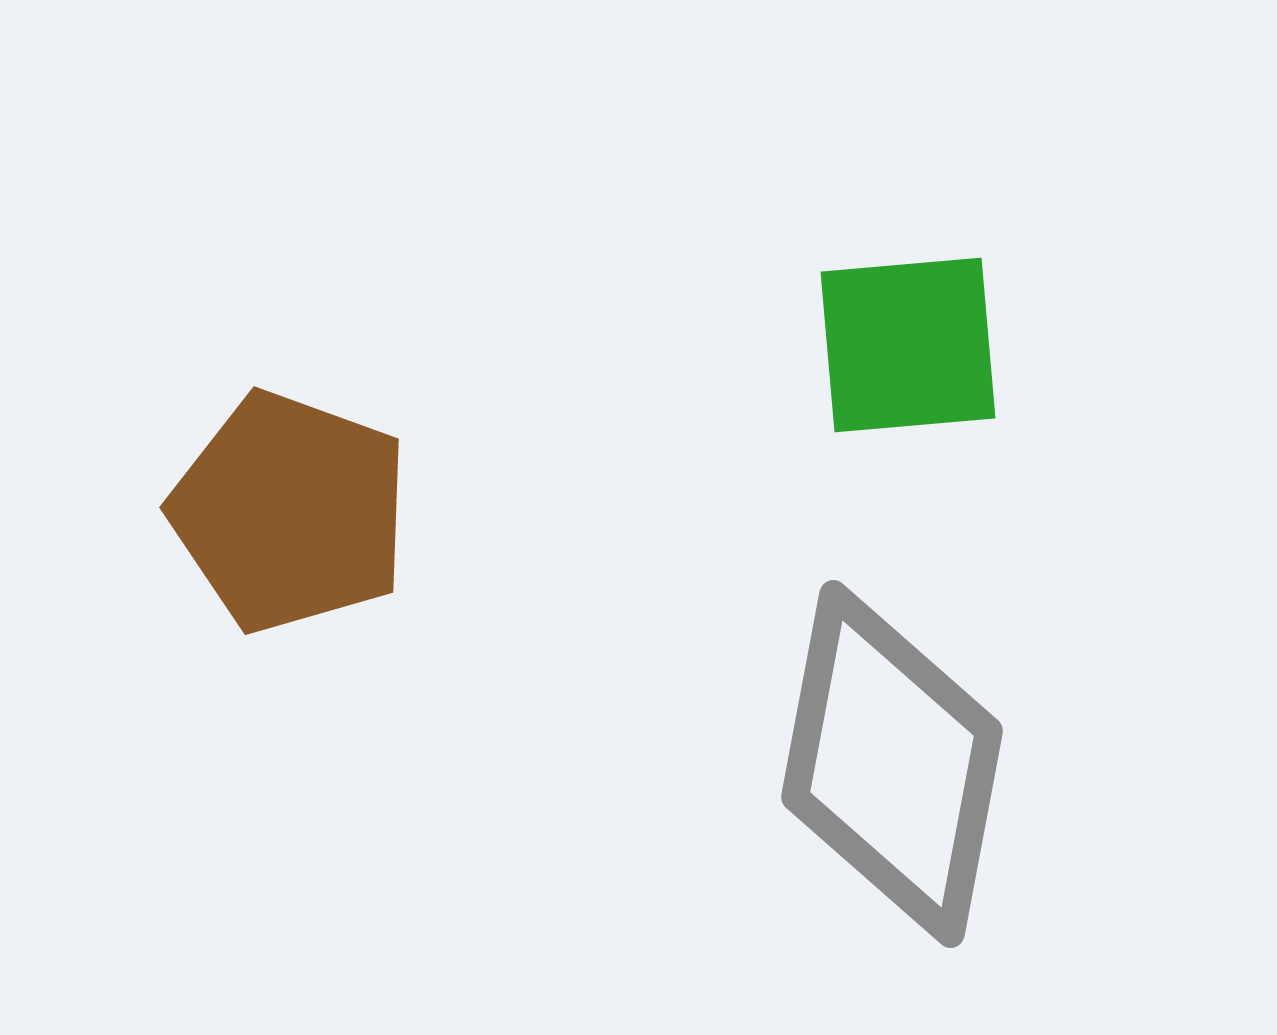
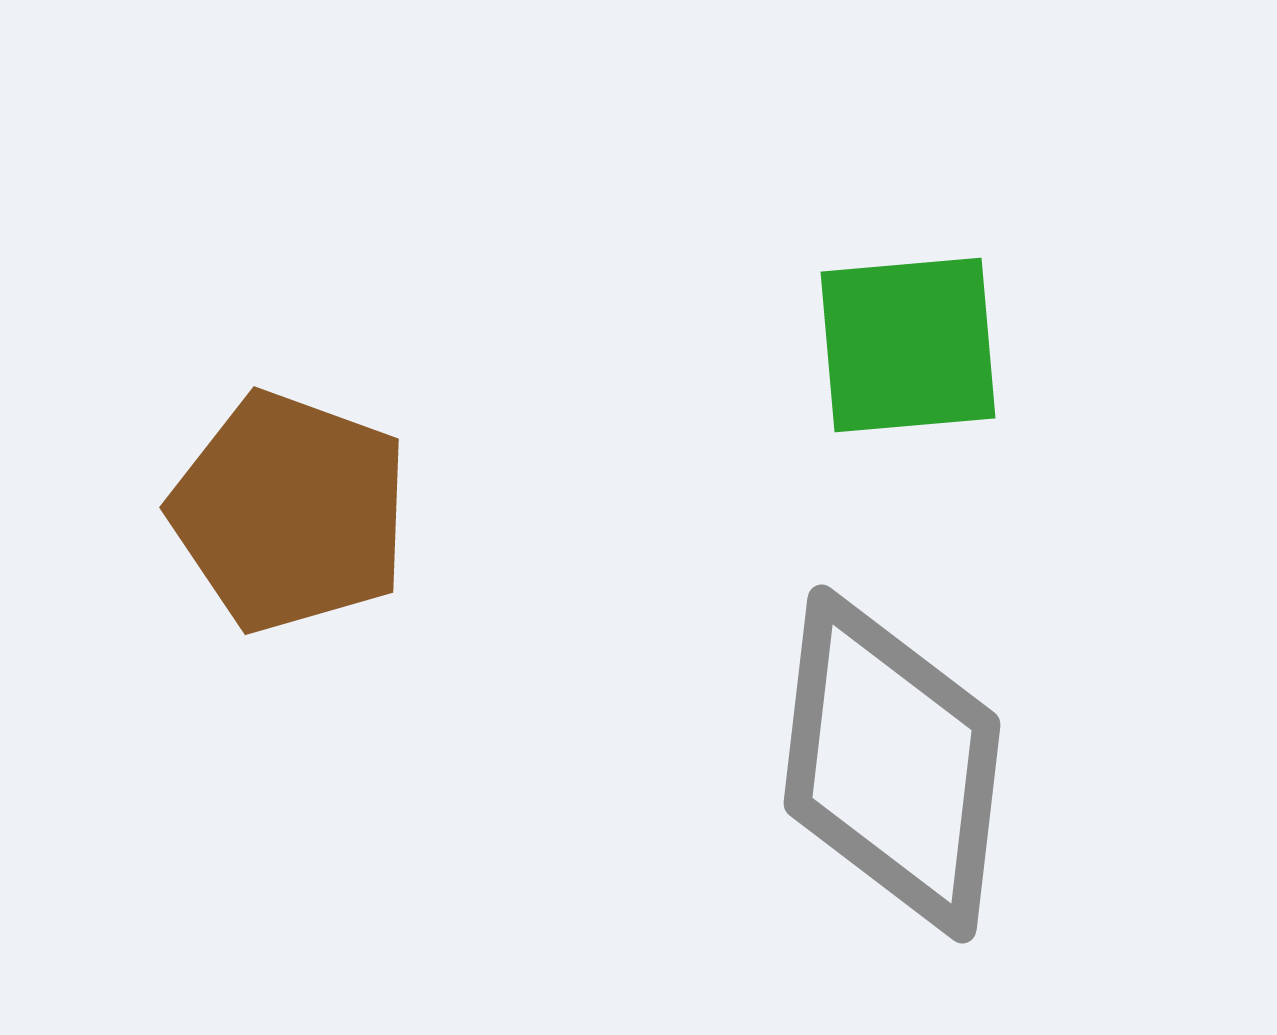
gray diamond: rotated 4 degrees counterclockwise
